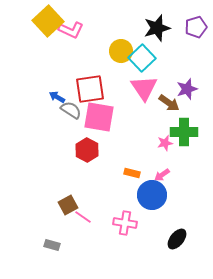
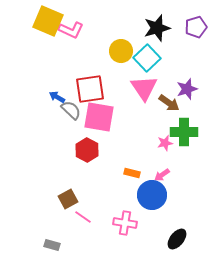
yellow square: rotated 24 degrees counterclockwise
cyan square: moved 5 px right
gray semicircle: rotated 10 degrees clockwise
brown square: moved 6 px up
